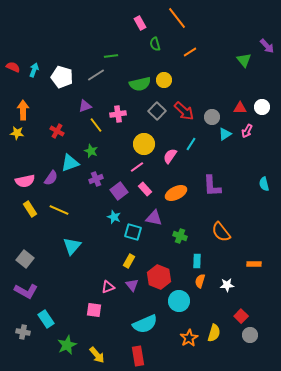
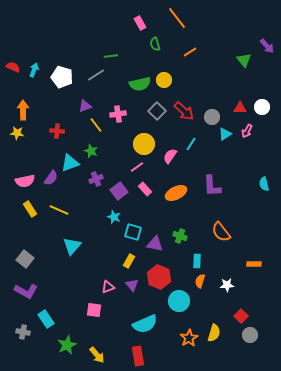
red cross at (57, 131): rotated 24 degrees counterclockwise
purple triangle at (154, 218): moved 1 px right, 26 px down
